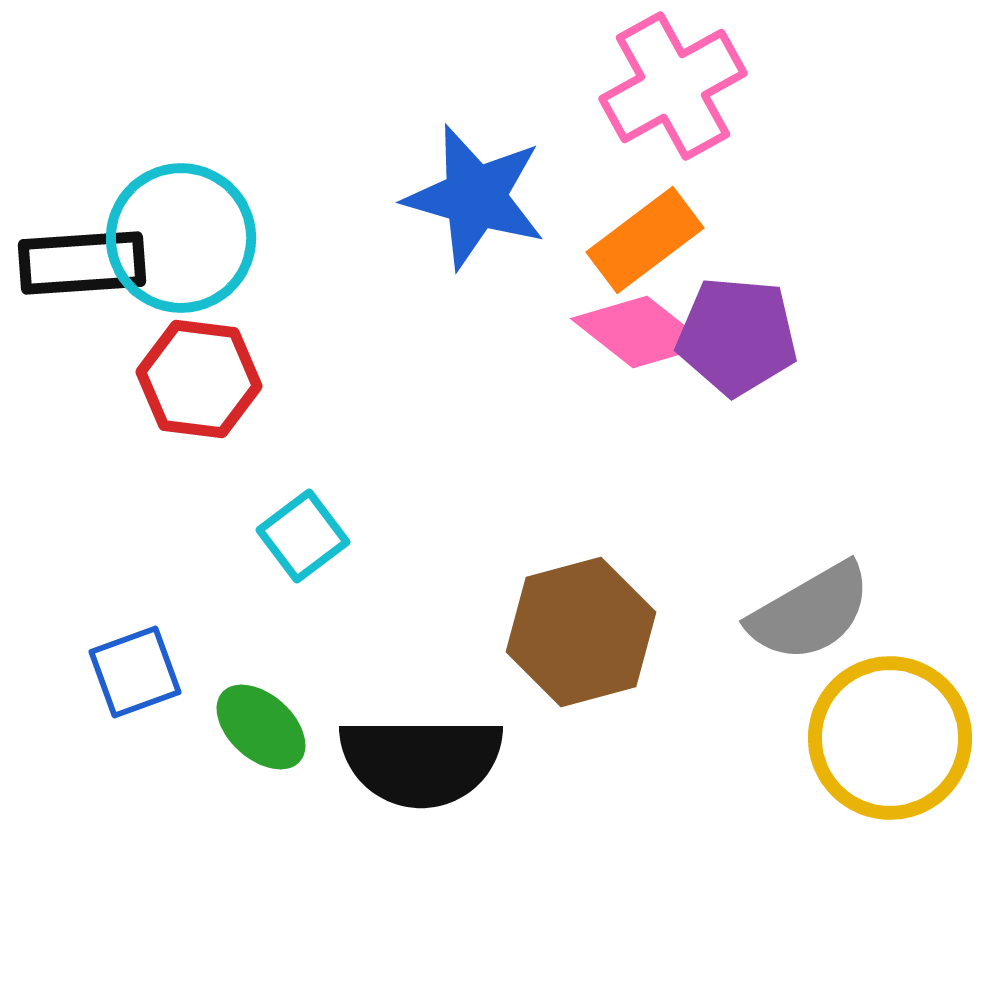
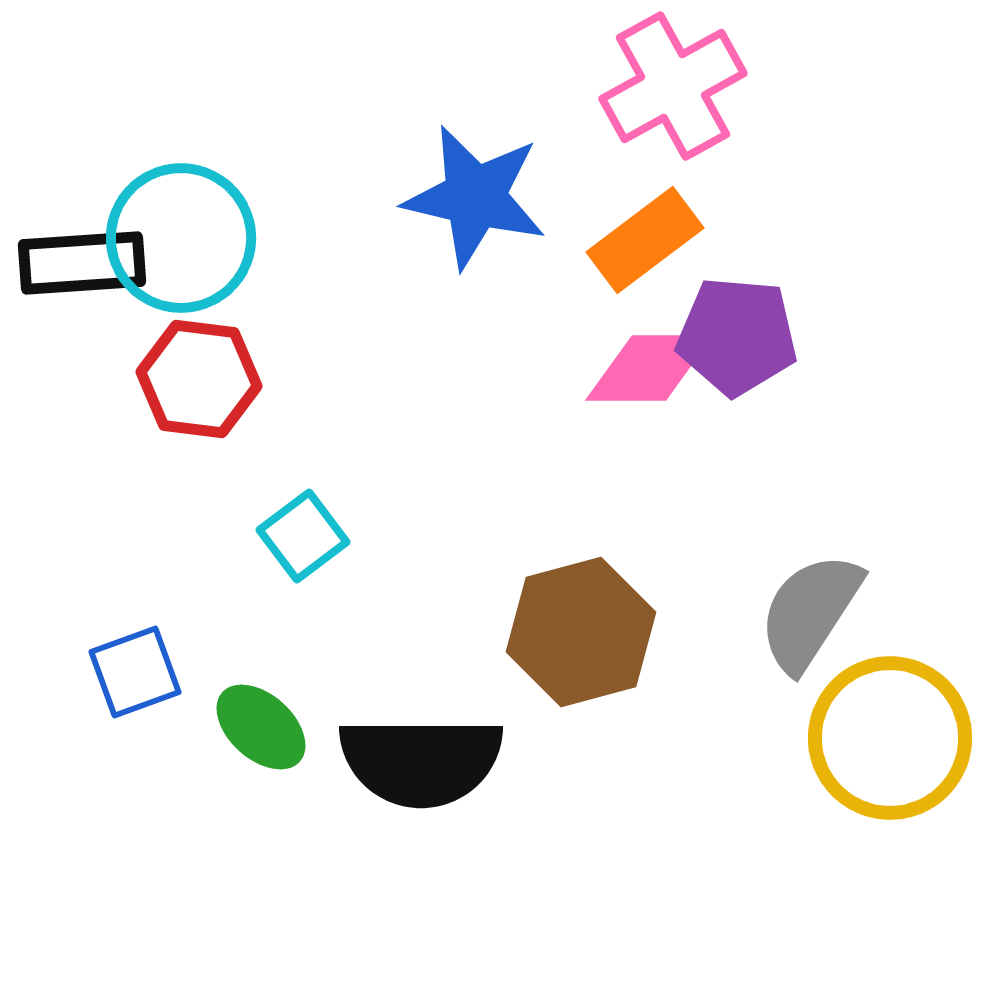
blue star: rotated 3 degrees counterclockwise
pink diamond: moved 9 px right, 36 px down; rotated 38 degrees counterclockwise
gray semicircle: rotated 153 degrees clockwise
